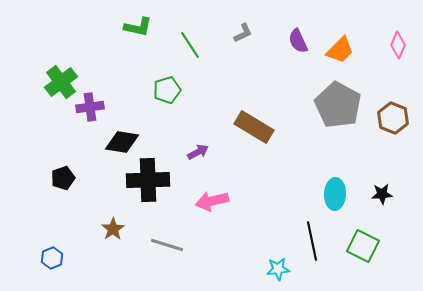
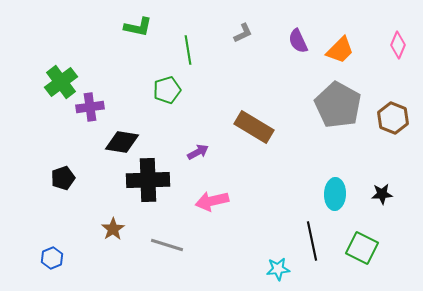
green line: moved 2 px left, 5 px down; rotated 24 degrees clockwise
green square: moved 1 px left, 2 px down
